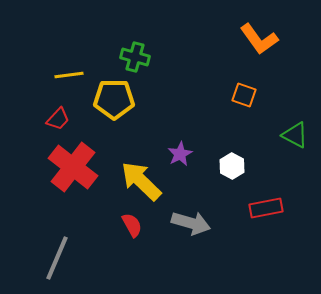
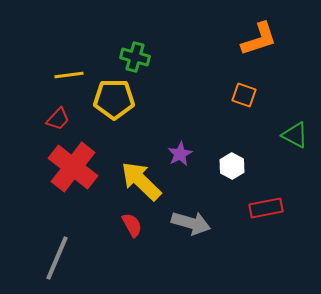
orange L-shape: rotated 72 degrees counterclockwise
